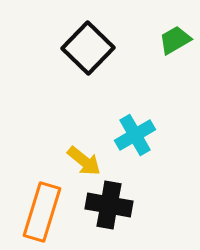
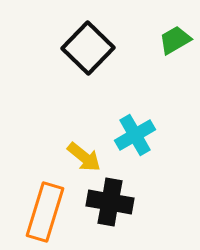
yellow arrow: moved 4 px up
black cross: moved 1 px right, 3 px up
orange rectangle: moved 3 px right
